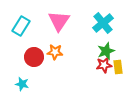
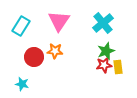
orange star: moved 1 px up
